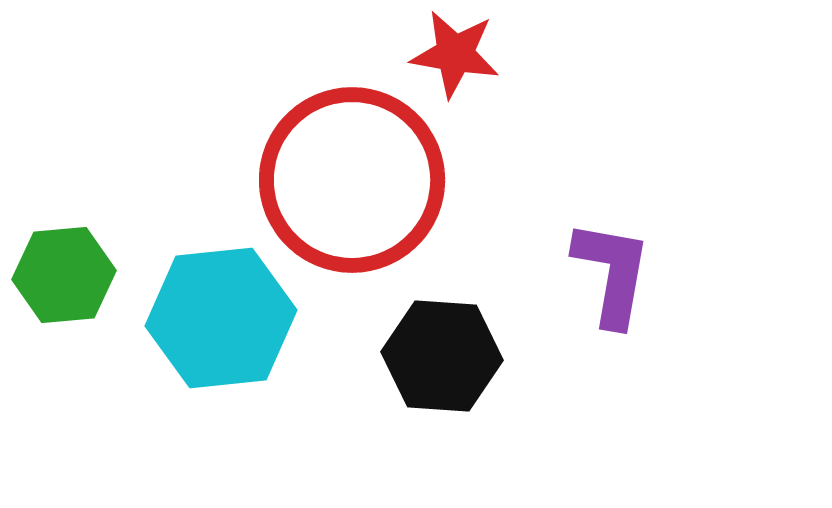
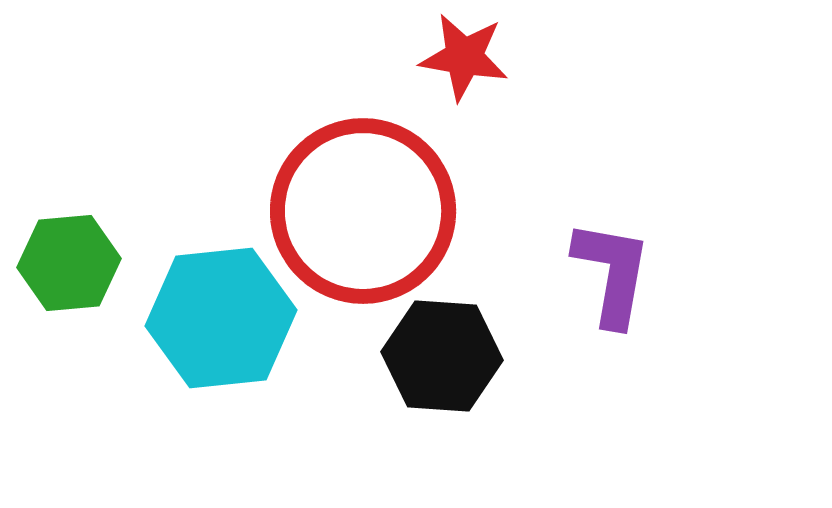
red star: moved 9 px right, 3 px down
red circle: moved 11 px right, 31 px down
green hexagon: moved 5 px right, 12 px up
